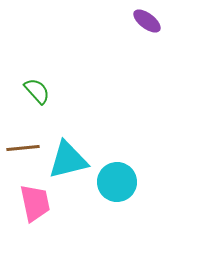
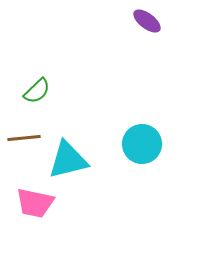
green semicircle: rotated 88 degrees clockwise
brown line: moved 1 px right, 10 px up
cyan circle: moved 25 px right, 38 px up
pink trapezoid: rotated 114 degrees clockwise
